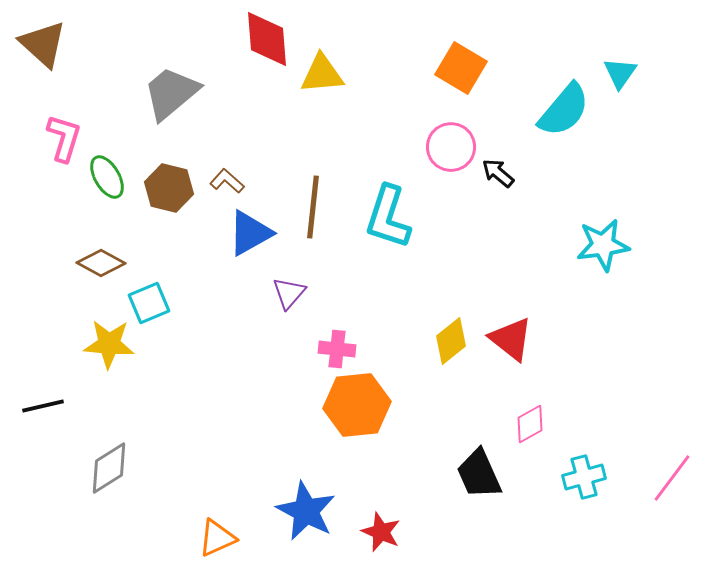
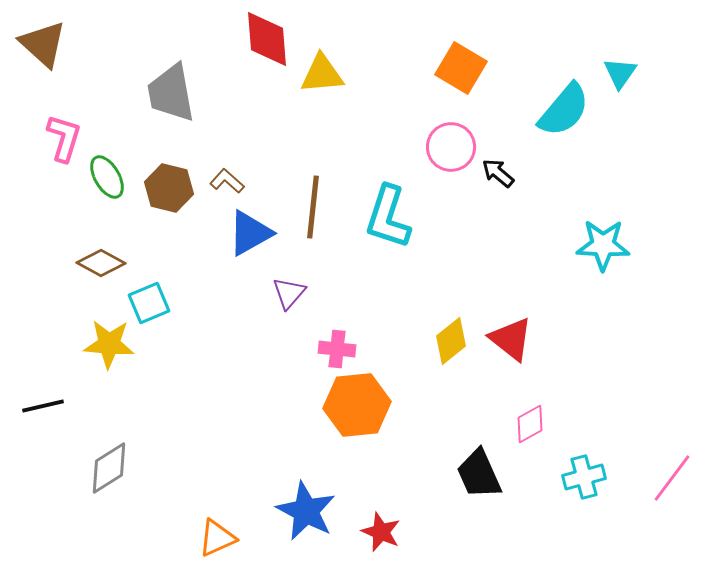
gray trapezoid: rotated 60 degrees counterclockwise
cyan star: rotated 10 degrees clockwise
